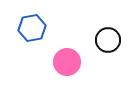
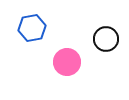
black circle: moved 2 px left, 1 px up
